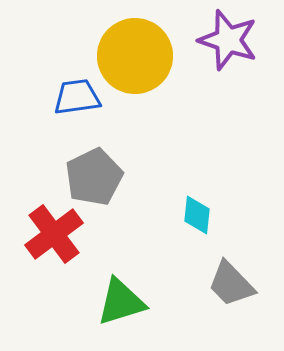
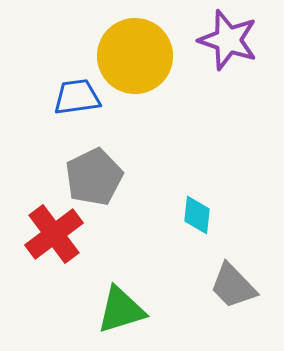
gray trapezoid: moved 2 px right, 2 px down
green triangle: moved 8 px down
